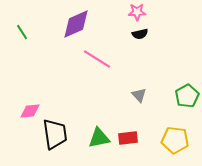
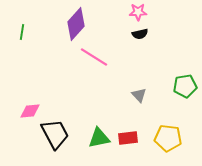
pink star: moved 1 px right
purple diamond: rotated 24 degrees counterclockwise
green line: rotated 42 degrees clockwise
pink line: moved 3 px left, 2 px up
green pentagon: moved 2 px left, 10 px up; rotated 20 degrees clockwise
black trapezoid: rotated 20 degrees counterclockwise
yellow pentagon: moved 7 px left, 2 px up
